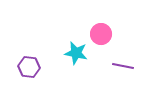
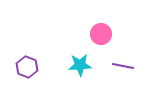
cyan star: moved 4 px right, 12 px down; rotated 15 degrees counterclockwise
purple hexagon: moved 2 px left; rotated 15 degrees clockwise
